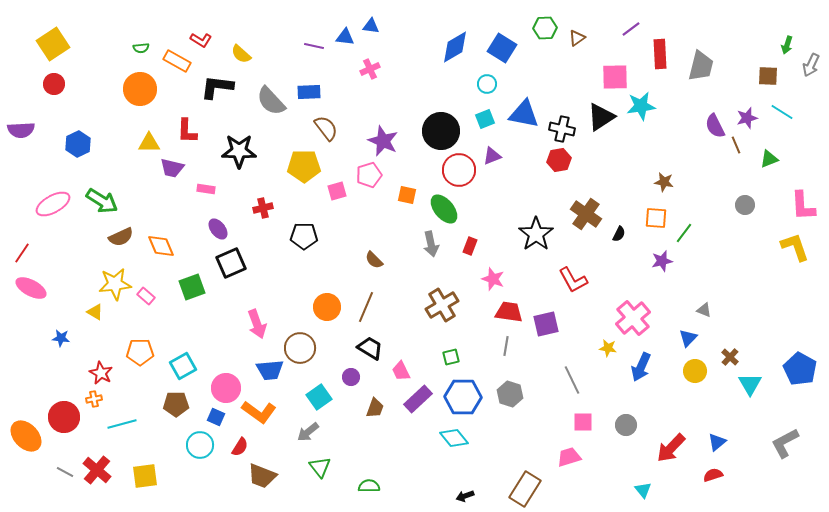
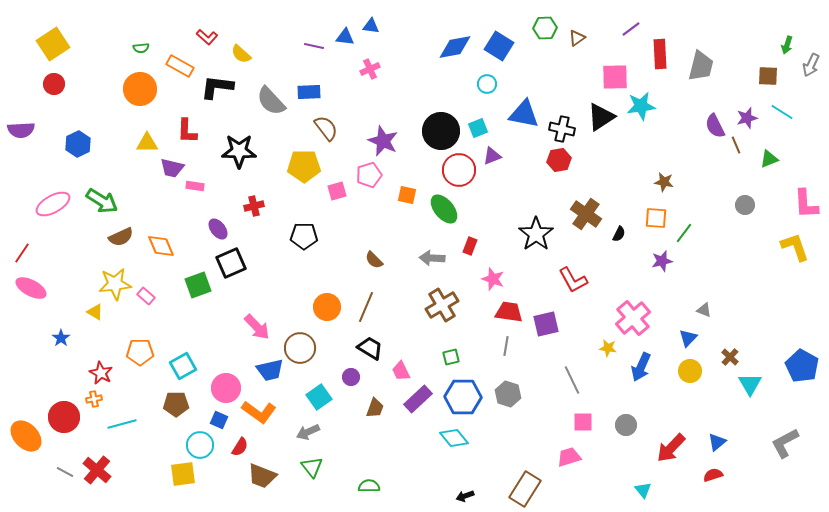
red L-shape at (201, 40): moved 6 px right, 3 px up; rotated 10 degrees clockwise
blue diamond at (455, 47): rotated 20 degrees clockwise
blue square at (502, 48): moved 3 px left, 2 px up
orange rectangle at (177, 61): moved 3 px right, 5 px down
cyan square at (485, 119): moved 7 px left, 9 px down
yellow triangle at (149, 143): moved 2 px left
pink rectangle at (206, 189): moved 11 px left, 3 px up
pink L-shape at (803, 206): moved 3 px right, 2 px up
red cross at (263, 208): moved 9 px left, 2 px up
gray arrow at (431, 244): moved 1 px right, 14 px down; rotated 105 degrees clockwise
green square at (192, 287): moved 6 px right, 2 px up
pink arrow at (257, 324): moved 3 px down; rotated 24 degrees counterclockwise
blue star at (61, 338): rotated 30 degrees clockwise
blue pentagon at (800, 369): moved 2 px right, 3 px up
blue trapezoid at (270, 370): rotated 8 degrees counterclockwise
yellow circle at (695, 371): moved 5 px left
gray hexagon at (510, 394): moved 2 px left
blue square at (216, 417): moved 3 px right, 3 px down
gray arrow at (308, 432): rotated 15 degrees clockwise
green triangle at (320, 467): moved 8 px left
yellow square at (145, 476): moved 38 px right, 2 px up
